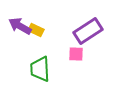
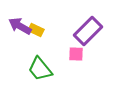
purple rectangle: rotated 12 degrees counterclockwise
green trapezoid: rotated 36 degrees counterclockwise
